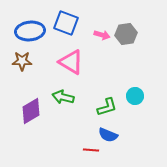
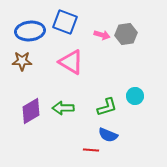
blue square: moved 1 px left, 1 px up
green arrow: moved 11 px down; rotated 15 degrees counterclockwise
